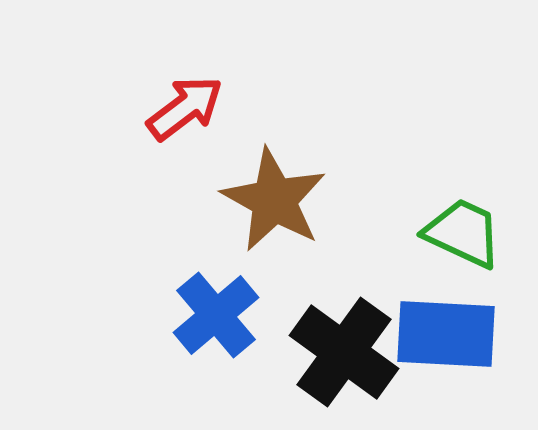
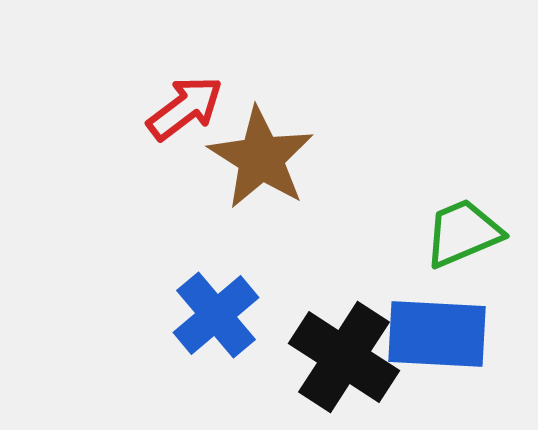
brown star: moved 13 px left, 42 px up; rotated 3 degrees clockwise
green trapezoid: rotated 48 degrees counterclockwise
blue rectangle: moved 9 px left
black cross: moved 5 px down; rotated 3 degrees counterclockwise
